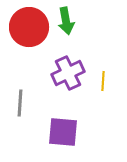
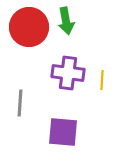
purple cross: rotated 32 degrees clockwise
yellow line: moved 1 px left, 1 px up
